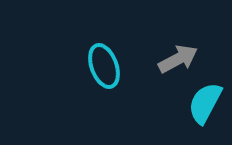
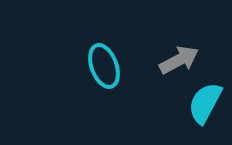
gray arrow: moved 1 px right, 1 px down
